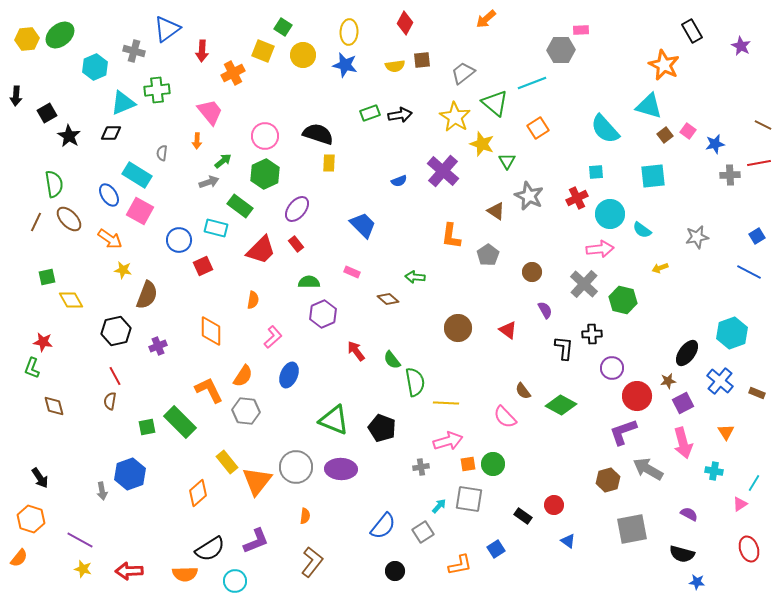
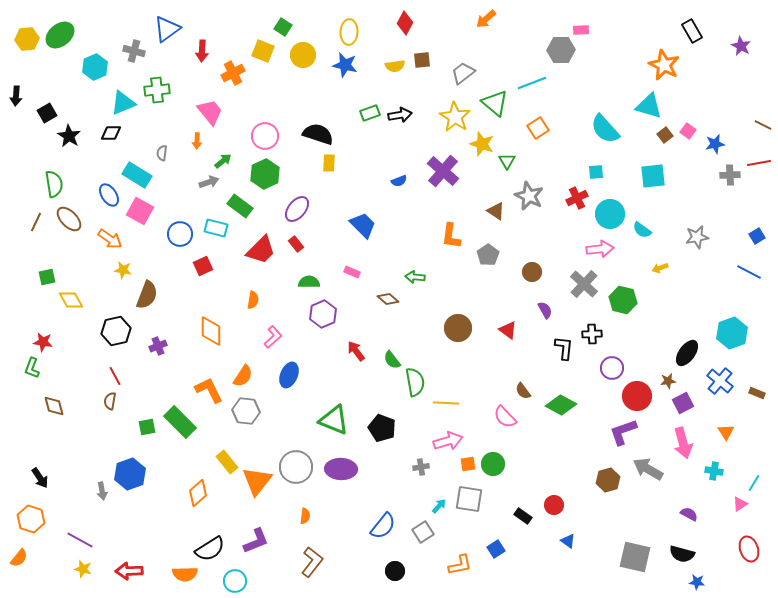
blue circle at (179, 240): moved 1 px right, 6 px up
gray square at (632, 529): moved 3 px right, 28 px down; rotated 24 degrees clockwise
